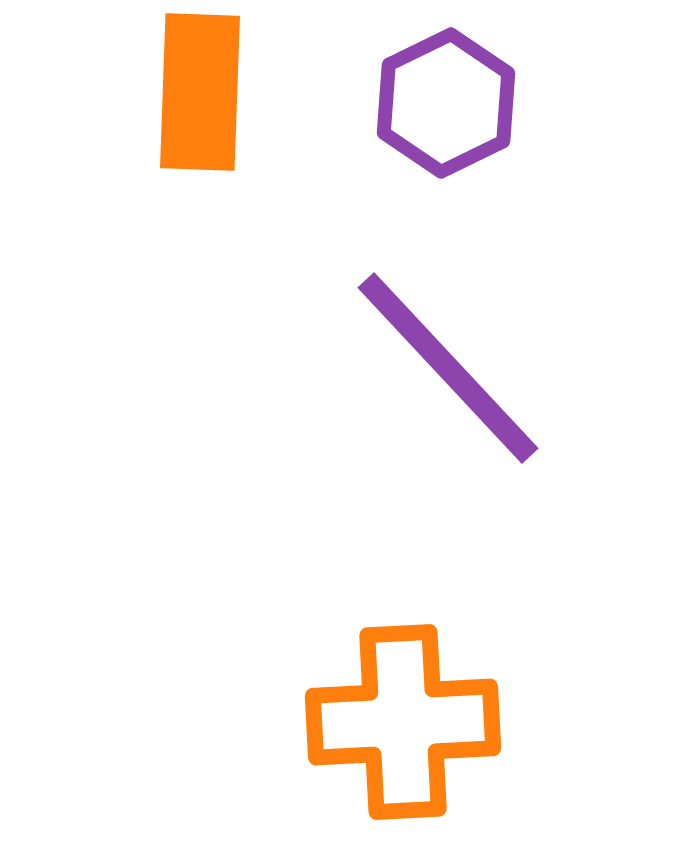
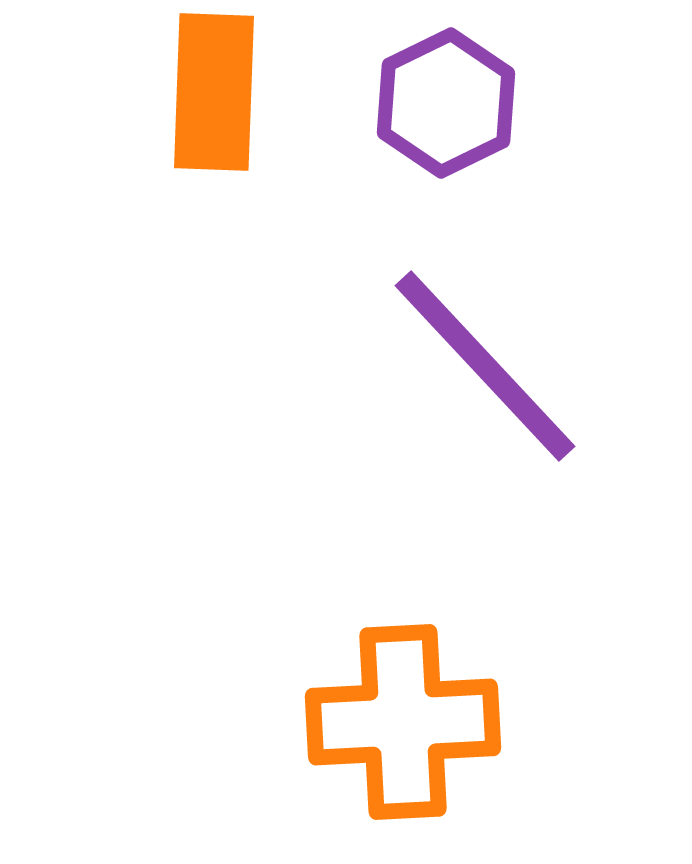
orange rectangle: moved 14 px right
purple line: moved 37 px right, 2 px up
